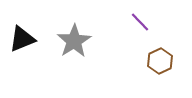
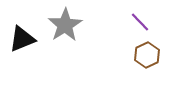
gray star: moved 9 px left, 16 px up
brown hexagon: moved 13 px left, 6 px up
